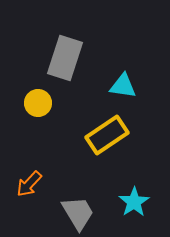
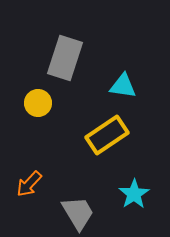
cyan star: moved 8 px up
